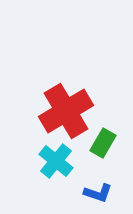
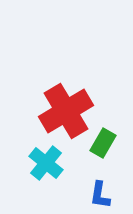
cyan cross: moved 10 px left, 2 px down
blue L-shape: moved 2 px right, 2 px down; rotated 80 degrees clockwise
